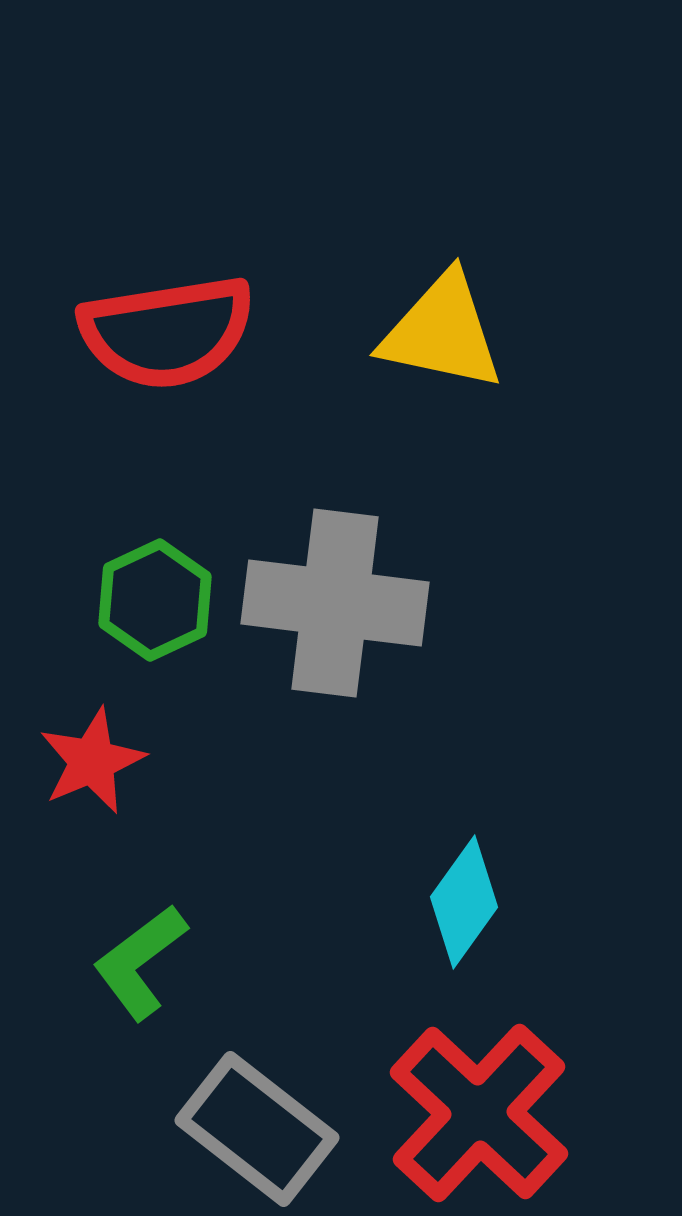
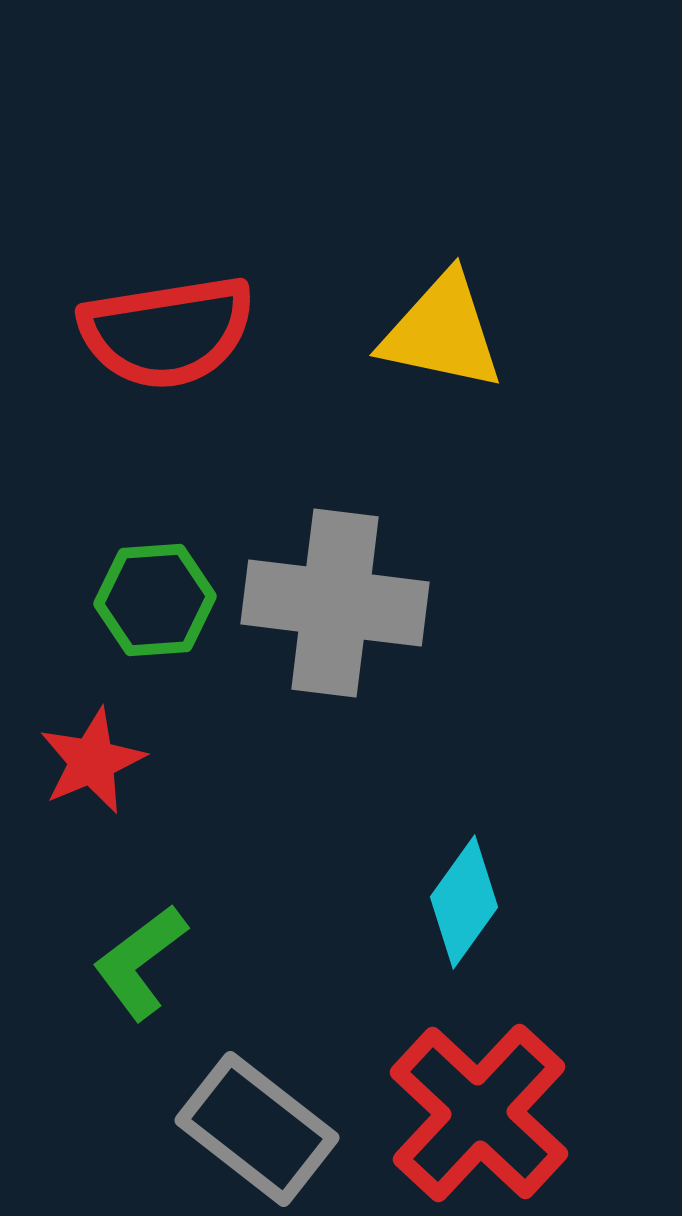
green hexagon: rotated 21 degrees clockwise
